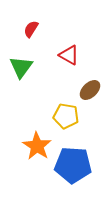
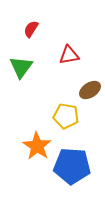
red triangle: rotated 40 degrees counterclockwise
brown ellipse: rotated 10 degrees clockwise
blue pentagon: moved 1 px left, 1 px down
